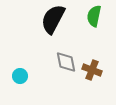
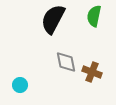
brown cross: moved 2 px down
cyan circle: moved 9 px down
